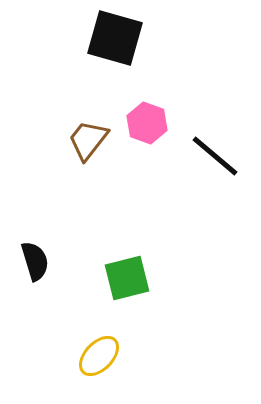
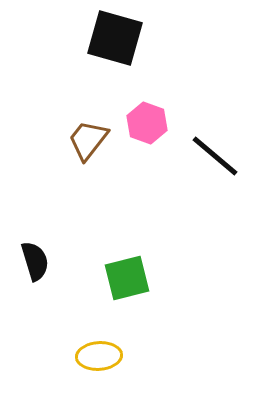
yellow ellipse: rotated 42 degrees clockwise
